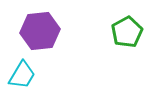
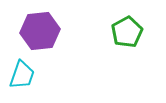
cyan trapezoid: rotated 12 degrees counterclockwise
